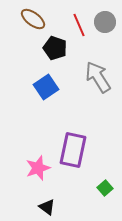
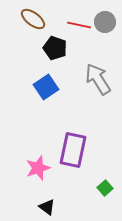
red line: rotated 55 degrees counterclockwise
gray arrow: moved 2 px down
